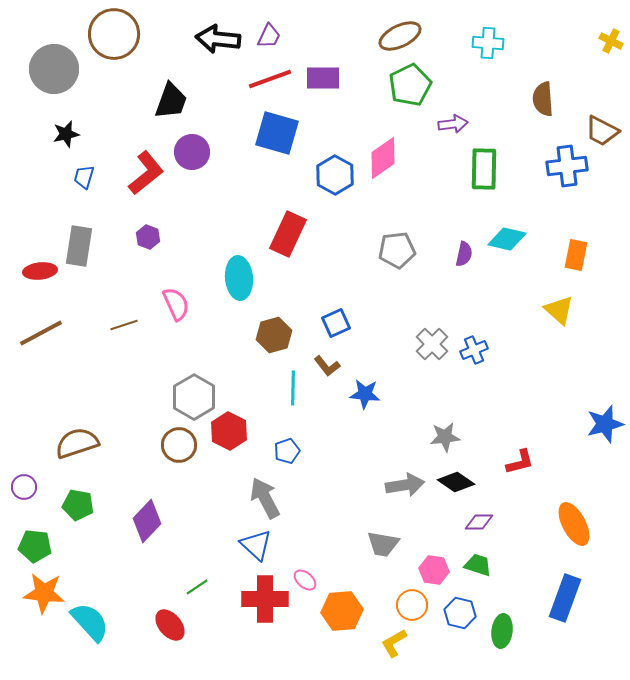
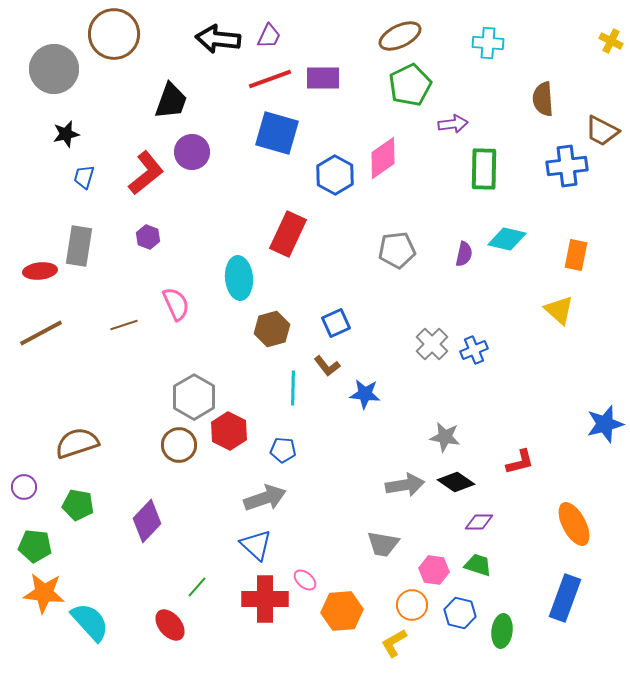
brown hexagon at (274, 335): moved 2 px left, 6 px up
gray star at (445, 437): rotated 16 degrees clockwise
blue pentagon at (287, 451): moved 4 px left, 1 px up; rotated 25 degrees clockwise
gray arrow at (265, 498): rotated 99 degrees clockwise
green line at (197, 587): rotated 15 degrees counterclockwise
